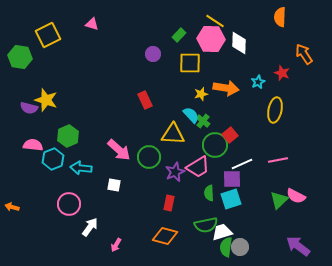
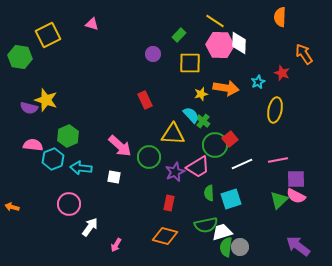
pink hexagon at (211, 39): moved 9 px right, 6 px down
red square at (230, 135): moved 4 px down
pink arrow at (119, 150): moved 1 px right, 4 px up
purple square at (232, 179): moved 64 px right
white square at (114, 185): moved 8 px up
